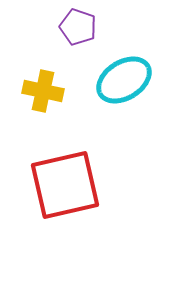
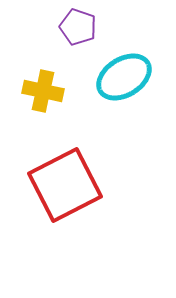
cyan ellipse: moved 3 px up
red square: rotated 14 degrees counterclockwise
